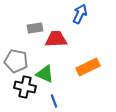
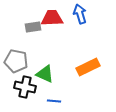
blue arrow: rotated 42 degrees counterclockwise
gray rectangle: moved 2 px left, 1 px up
red trapezoid: moved 4 px left, 21 px up
blue line: rotated 64 degrees counterclockwise
